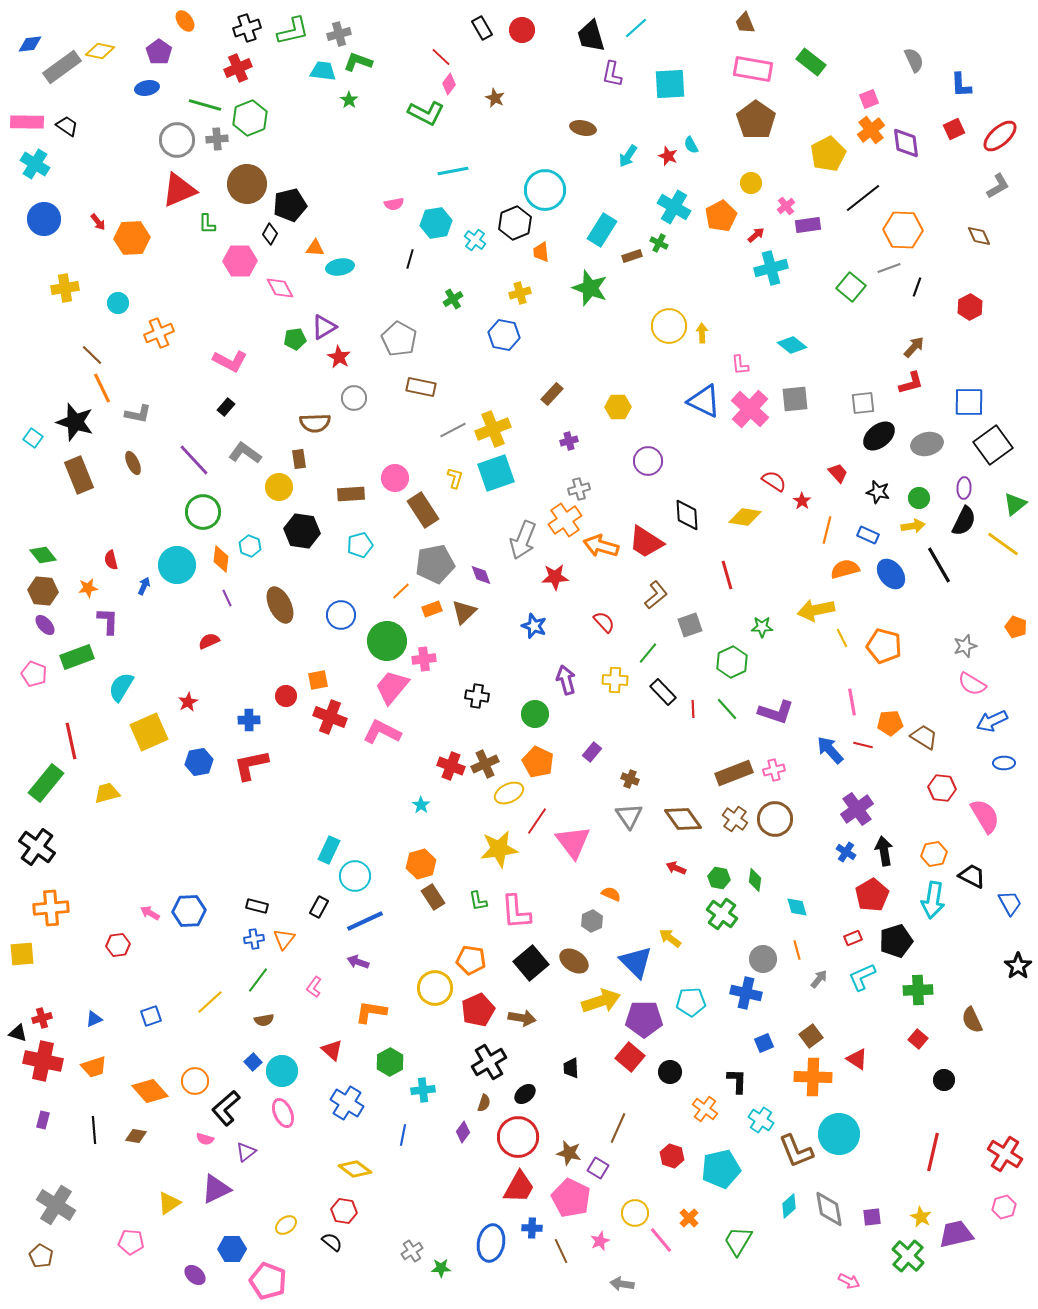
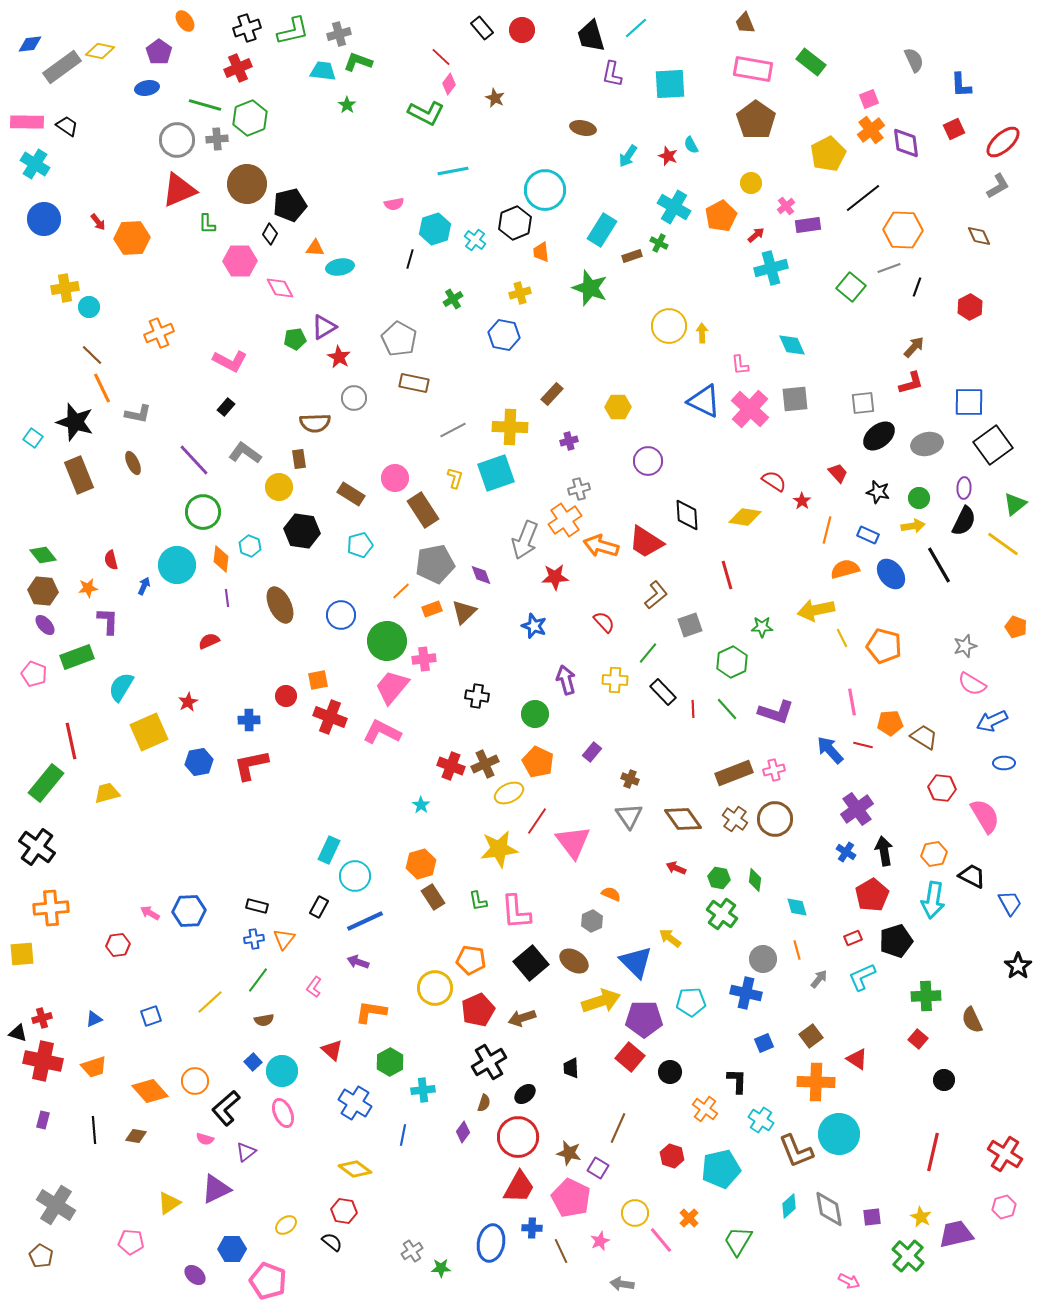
black rectangle at (482, 28): rotated 10 degrees counterclockwise
green star at (349, 100): moved 2 px left, 5 px down
red ellipse at (1000, 136): moved 3 px right, 6 px down
cyan hexagon at (436, 223): moved 1 px left, 6 px down; rotated 8 degrees counterclockwise
cyan circle at (118, 303): moved 29 px left, 4 px down
cyan diamond at (792, 345): rotated 28 degrees clockwise
brown rectangle at (421, 387): moved 7 px left, 4 px up
yellow cross at (493, 429): moved 17 px right, 2 px up; rotated 24 degrees clockwise
brown rectangle at (351, 494): rotated 36 degrees clockwise
gray arrow at (523, 540): moved 2 px right
purple line at (227, 598): rotated 18 degrees clockwise
green cross at (918, 990): moved 8 px right, 6 px down
brown arrow at (522, 1018): rotated 152 degrees clockwise
orange cross at (813, 1077): moved 3 px right, 5 px down
blue cross at (347, 1103): moved 8 px right
